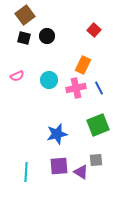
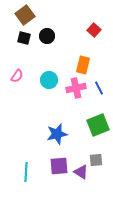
orange rectangle: rotated 12 degrees counterclockwise
pink semicircle: rotated 32 degrees counterclockwise
